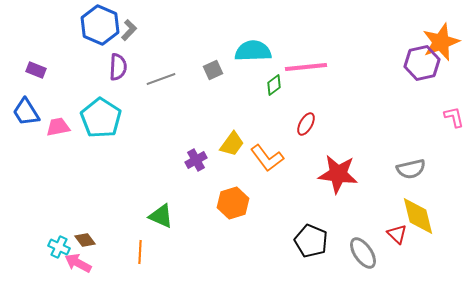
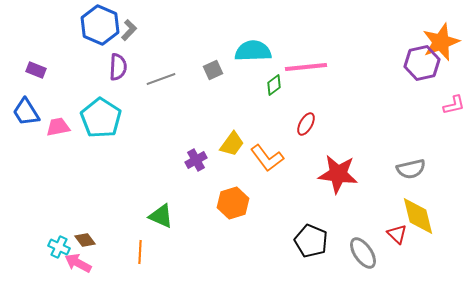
pink L-shape: moved 12 px up; rotated 90 degrees clockwise
